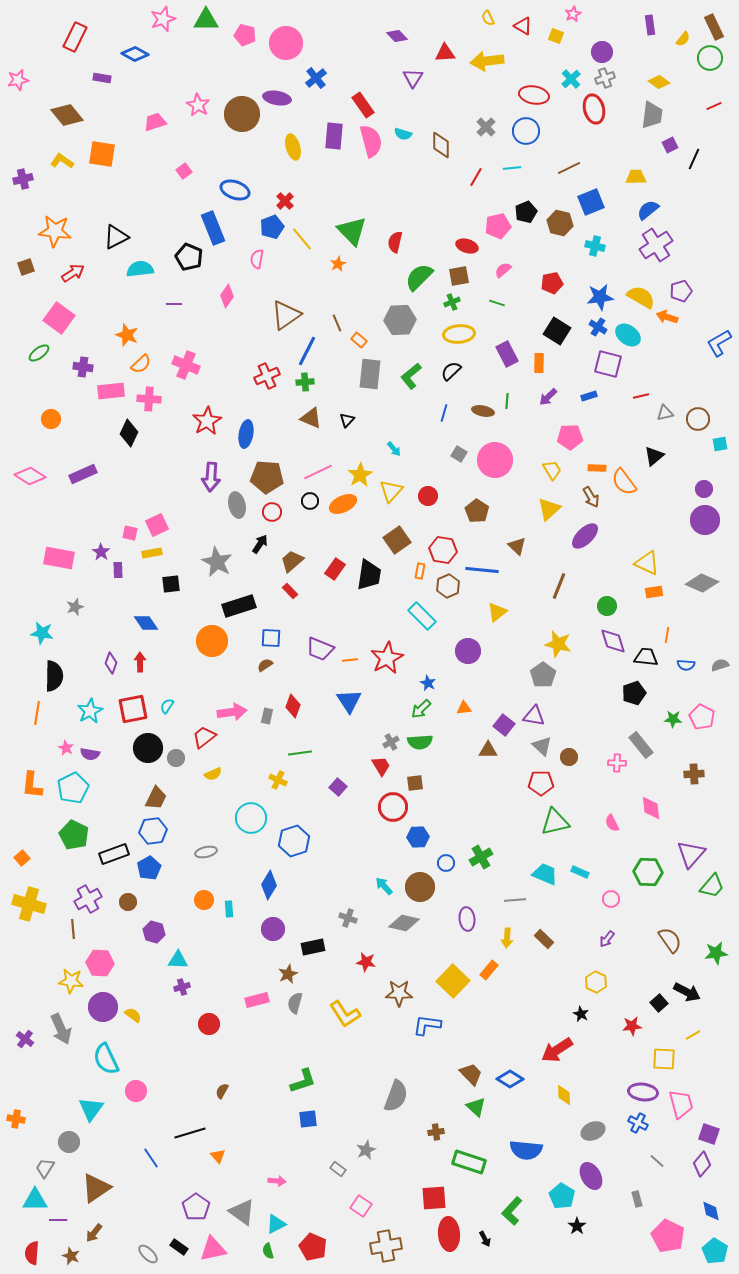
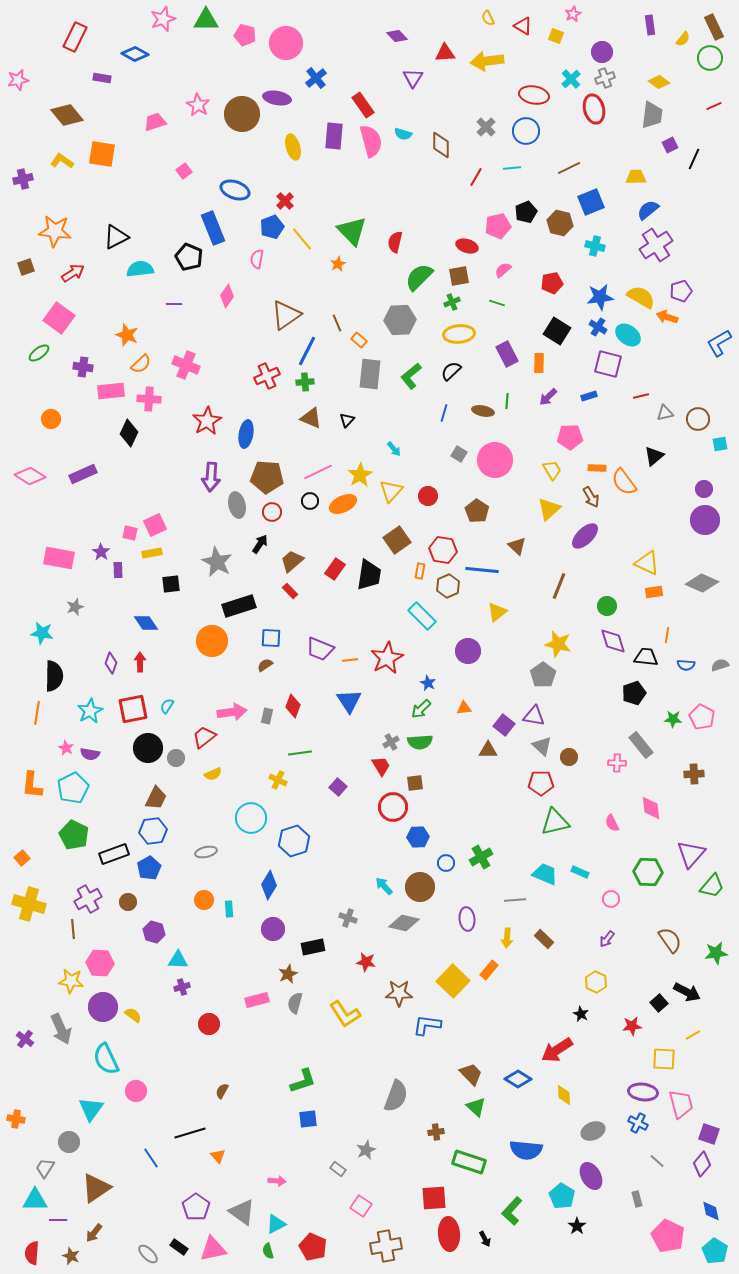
pink square at (157, 525): moved 2 px left
blue diamond at (510, 1079): moved 8 px right
